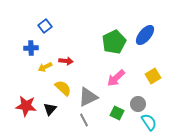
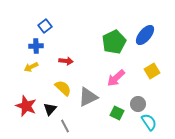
blue cross: moved 5 px right, 2 px up
yellow arrow: moved 14 px left
yellow square: moved 1 px left, 5 px up
red star: rotated 15 degrees clockwise
gray line: moved 19 px left, 6 px down
